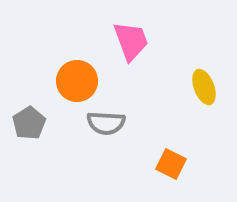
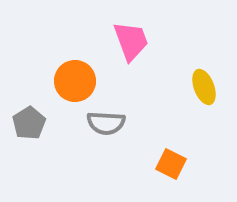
orange circle: moved 2 px left
